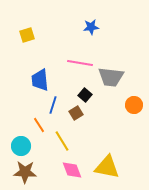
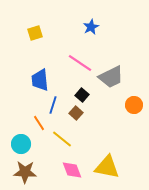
blue star: rotated 21 degrees counterclockwise
yellow square: moved 8 px right, 2 px up
pink line: rotated 25 degrees clockwise
gray trapezoid: rotated 32 degrees counterclockwise
black square: moved 3 px left
brown square: rotated 16 degrees counterclockwise
orange line: moved 2 px up
yellow line: moved 2 px up; rotated 20 degrees counterclockwise
cyan circle: moved 2 px up
